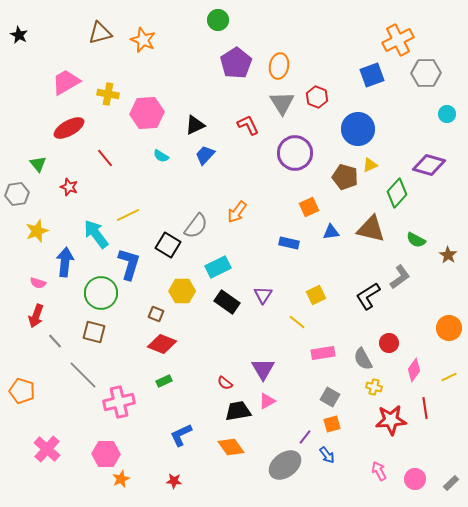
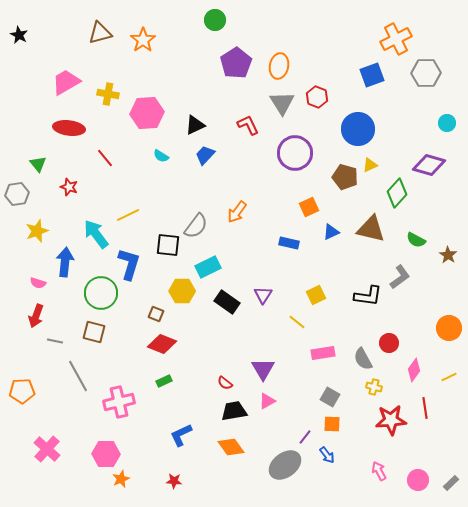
green circle at (218, 20): moved 3 px left
orange star at (143, 40): rotated 15 degrees clockwise
orange cross at (398, 40): moved 2 px left, 1 px up
cyan circle at (447, 114): moved 9 px down
red ellipse at (69, 128): rotated 36 degrees clockwise
blue triangle at (331, 232): rotated 18 degrees counterclockwise
black square at (168, 245): rotated 25 degrees counterclockwise
cyan rectangle at (218, 267): moved 10 px left
black L-shape at (368, 296): rotated 140 degrees counterclockwise
gray line at (55, 341): rotated 35 degrees counterclockwise
gray line at (83, 375): moved 5 px left, 1 px down; rotated 16 degrees clockwise
orange pentagon at (22, 391): rotated 20 degrees counterclockwise
black trapezoid at (238, 411): moved 4 px left
orange square at (332, 424): rotated 18 degrees clockwise
pink circle at (415, 479): moved 3 px right, 1 px down
